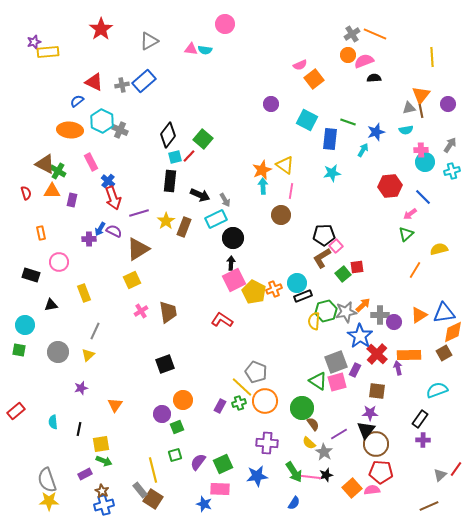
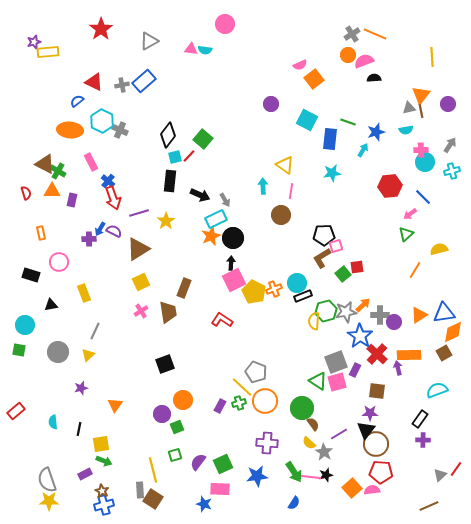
orange star at (262, 170): moved 51 px left, 66 px down
brown rectangle at (184, 227): moved 61 px down
pink square at (336, 246): rotated 24 degrees clockwise
yellow square at (132, 280): moved 9 px right, 2 px down
gray rectangle at (140, 490): rotated 35 degrees clockwise
